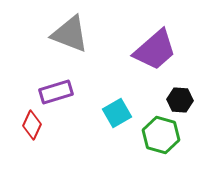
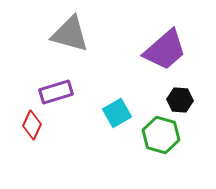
gray triangle: rotated 6 degrees counterclockwise
purple trapezoid: moved 10 px right
